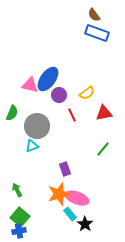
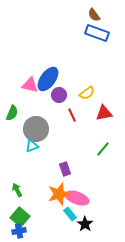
gray circle: moved 1 px left, 3 px down
